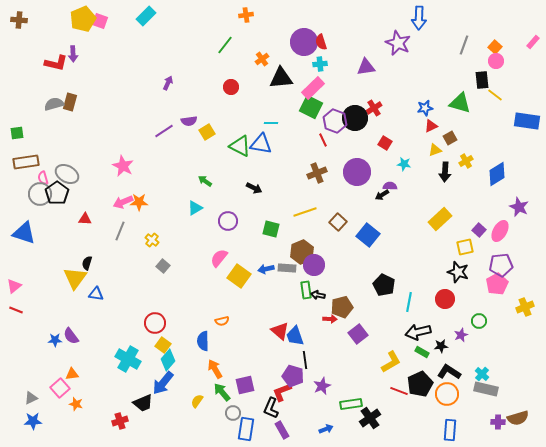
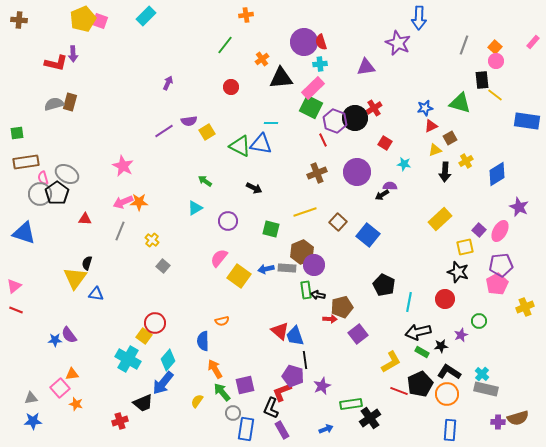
purple semicircle at (71, 336): moved 2 px left, 1 px up
yellow square at (163, 345): moved 19 px left, 9 px up
gray triangle at (31, 398): rotated 16 degrees clockwise
